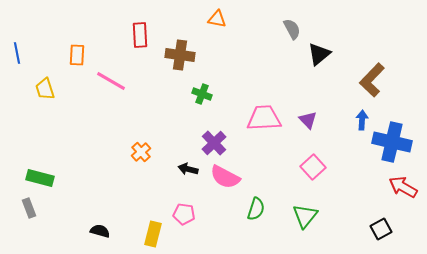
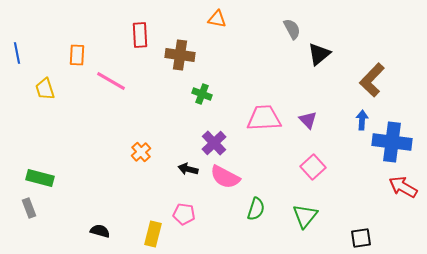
blue cross: rotated 6 degrees counterclockwise
black square: moved 20 px left, 9 px down; rotated 20 degrees clockwise
